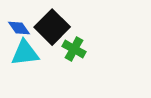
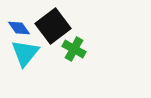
black square: moved 1 px right, 1 px up; rotated 8 degrees clockwise
cyan triangle: rotated 44 degrees counterclockwise
